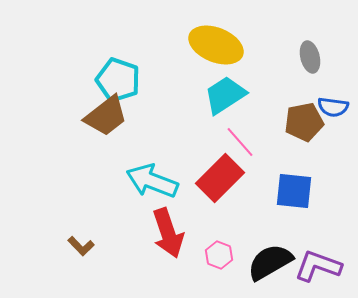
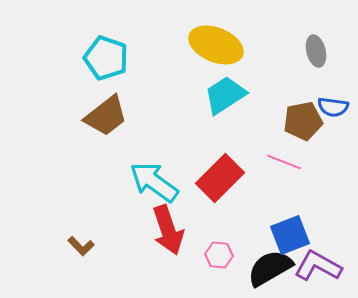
gray ellipse: moved 6 px right, 6 px up
cyan pentagon: moved 12 px left, 22 px up
brown pentagon: moved 1 px left, 1 px up
pink line: moved 44 px right, 20 px down; rotated 28 degrees counterclockwise
cyan arrow: moved 2 px right, 1 px down; rotated 15 degrees clockwise
blue square: moved 4 px left, 44 px down; rotated 27 degrees counterclockwise
red arrow: moved 3 px up
pink hexagon: rotated 16 degrees counterclockwise
black semicircle: moved 6 px down
purple L-shape: rotated 9 degrees clockwise
